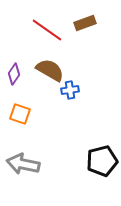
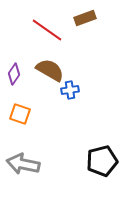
brown rectangle: moved 5 px up
